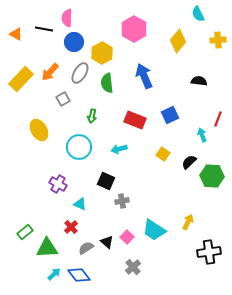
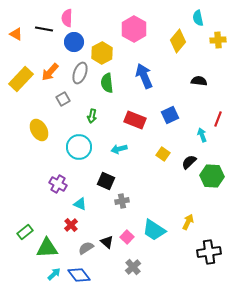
cyan semicircle at (198, 14): moved 4 px down; rotated 14 degrees clockwise
gray ellipse at (80, 73): rotated 10 degrees counterclockwise
red cross at (71, 227): moved 2 px up
